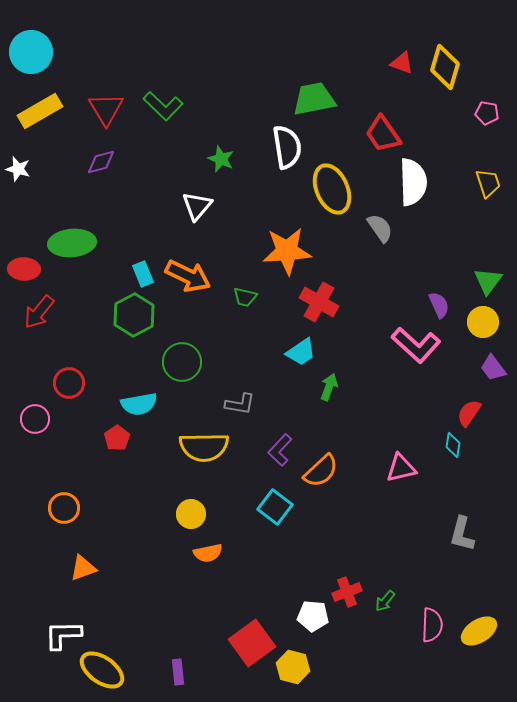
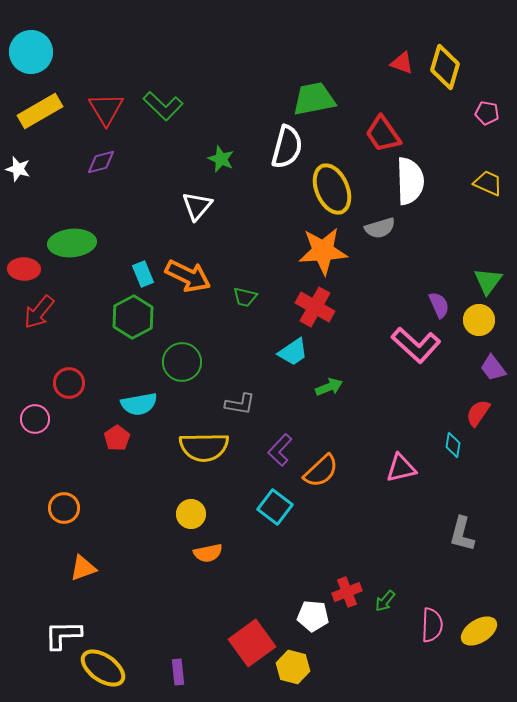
white semicircle at (287, 147): rotated 24 degrees clockwise
white semicircle at (413, 182): moved 3 px left, 1 px up
yellow trapezoid at (488, 183): rotated 48 degrees counterclockwise
gray semicircle at (380, 228): rotated 108 degrees clockwise
orange star at (287, 251): moved 36 px right
red cross at (319, 302): moved 4 px left, 5 px down
green hexagon at (134, 315): moved 1 px left, 2 px down
yellow circle at (483, 322): moved 4 px left, 2 px up
cyan trapezoid at (301, 352): moved 8 px left
green arrow at (329, 387): rotated 48 degrees clockwise
red semicircle at (469, 413): moved 9 px right
yellow ellipse at (102, 670): moved 1 px right, 2 px up
